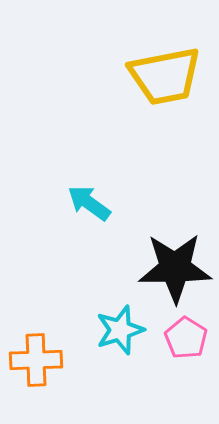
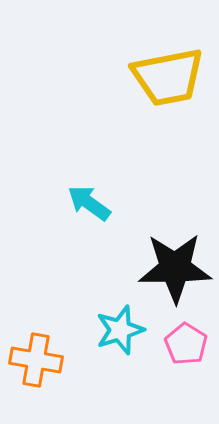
yellow trapezoid: moved 3 px right, 1 px down
pink pentagon: moved 6 px down
orange cross: rotated 12 degrees clockwise
